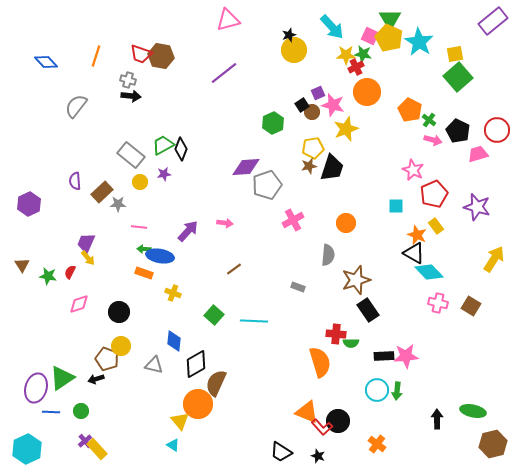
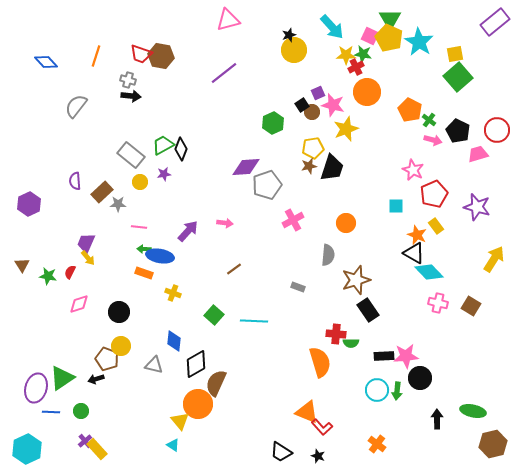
purple rectangle at (493, 21): moved 2 px right, 1 px down
black circle at (338, 421): moved 82 px right, 43 px up
